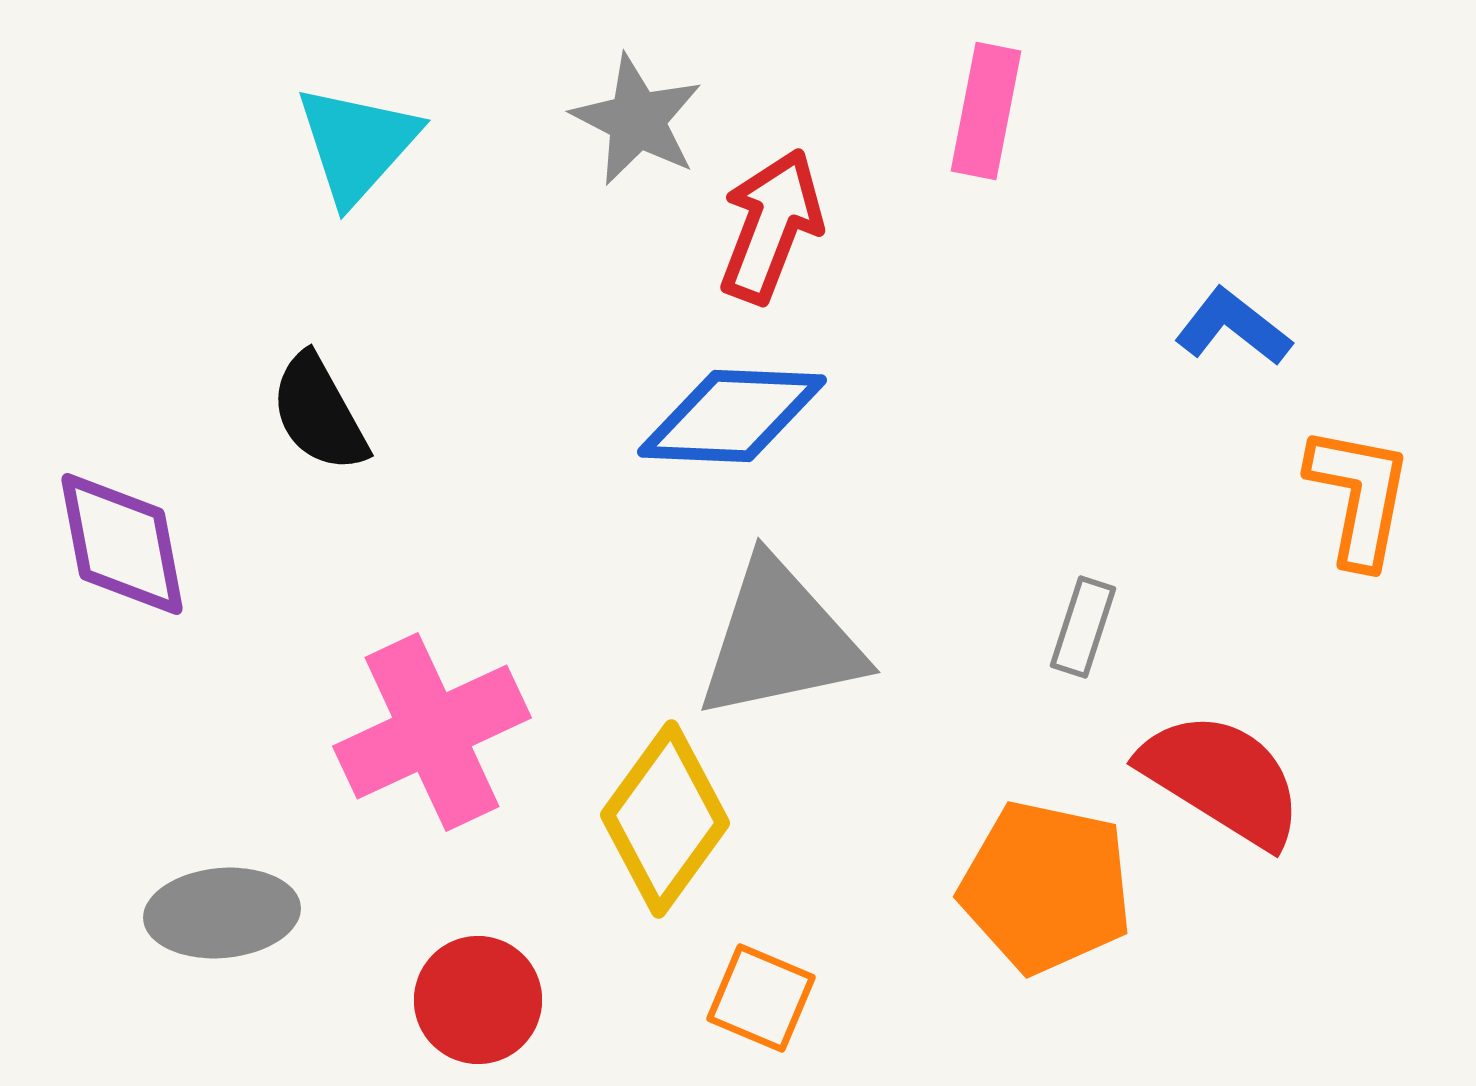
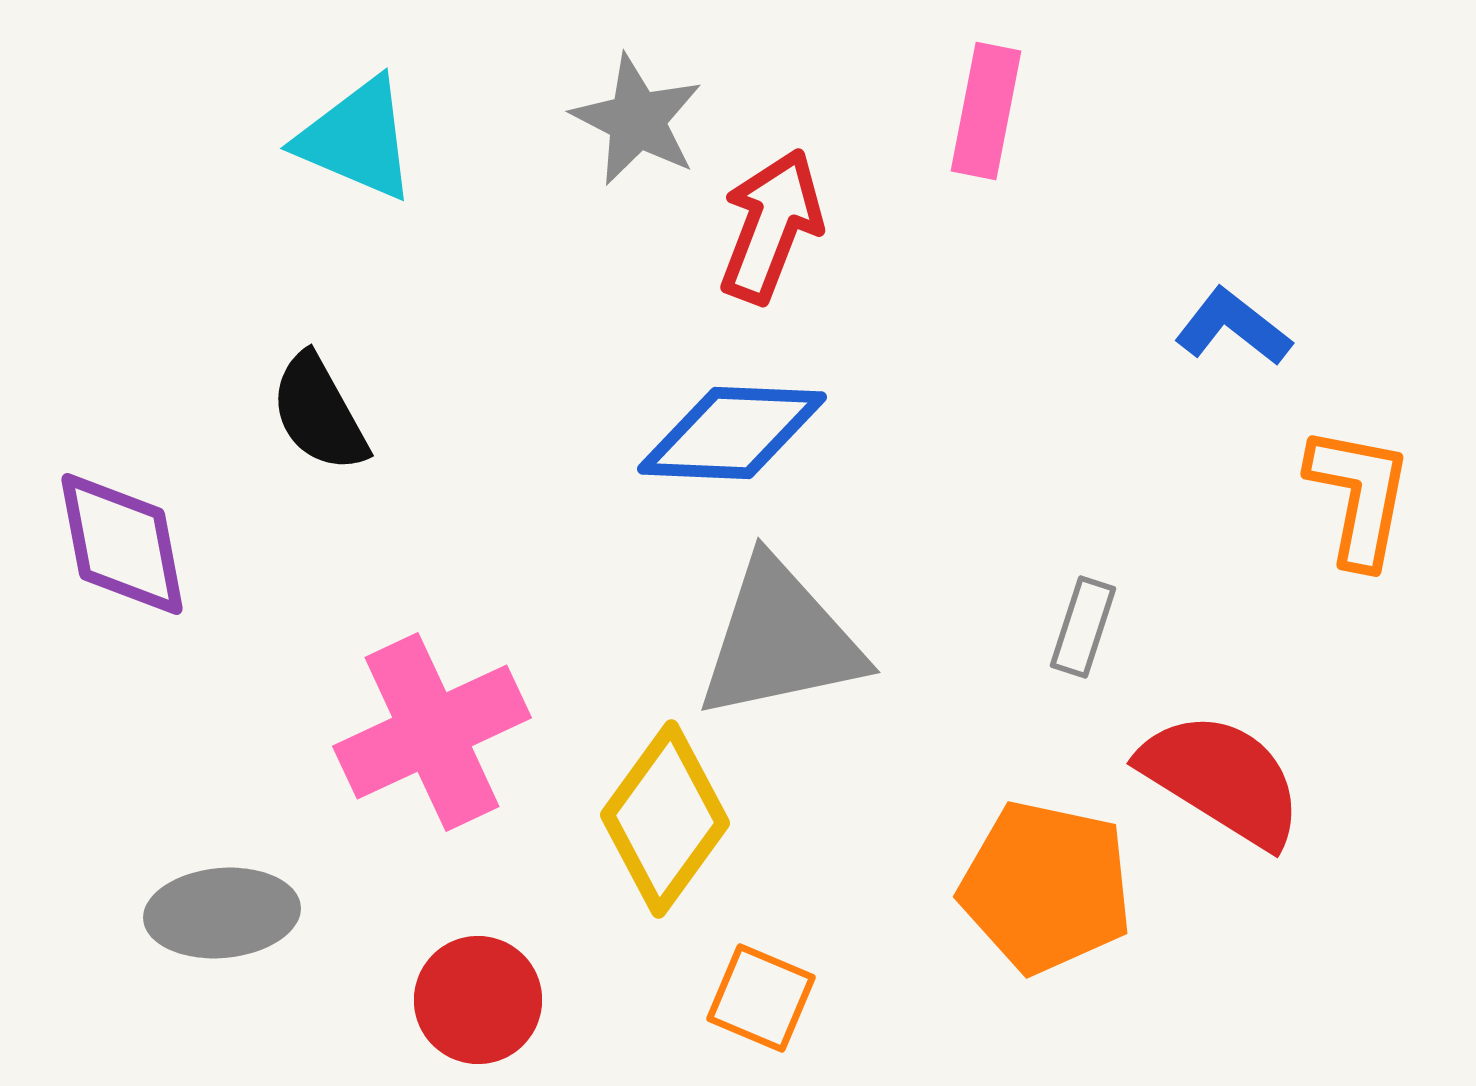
cyan triangle: moved 5 px up; rotated 49 degrees counterclockwise
blue diamond: moved 17 px down
